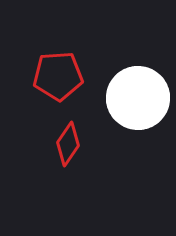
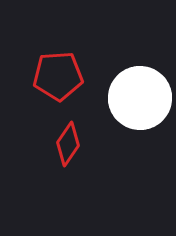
white circle: moved 2 px right
